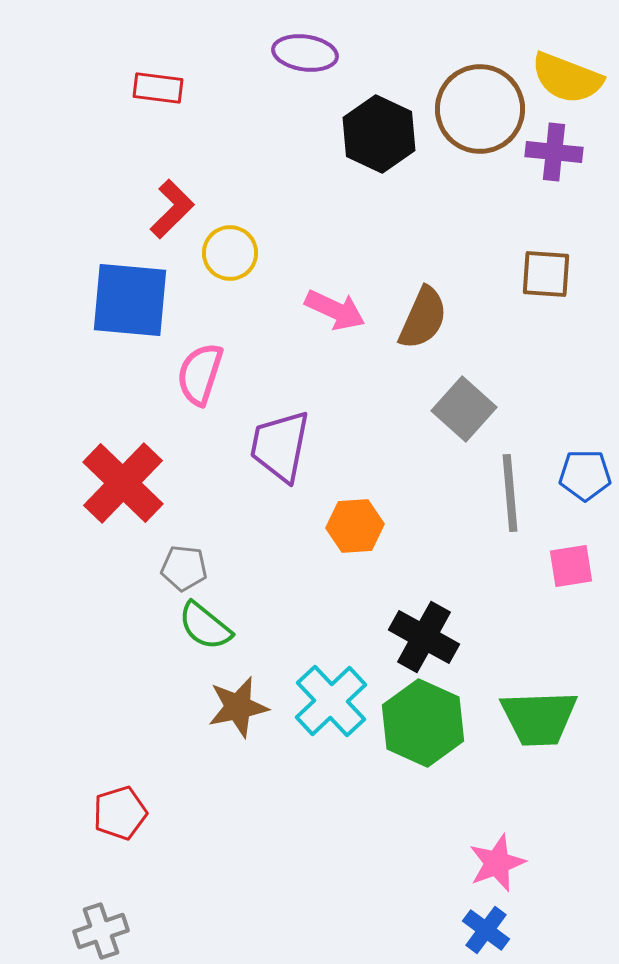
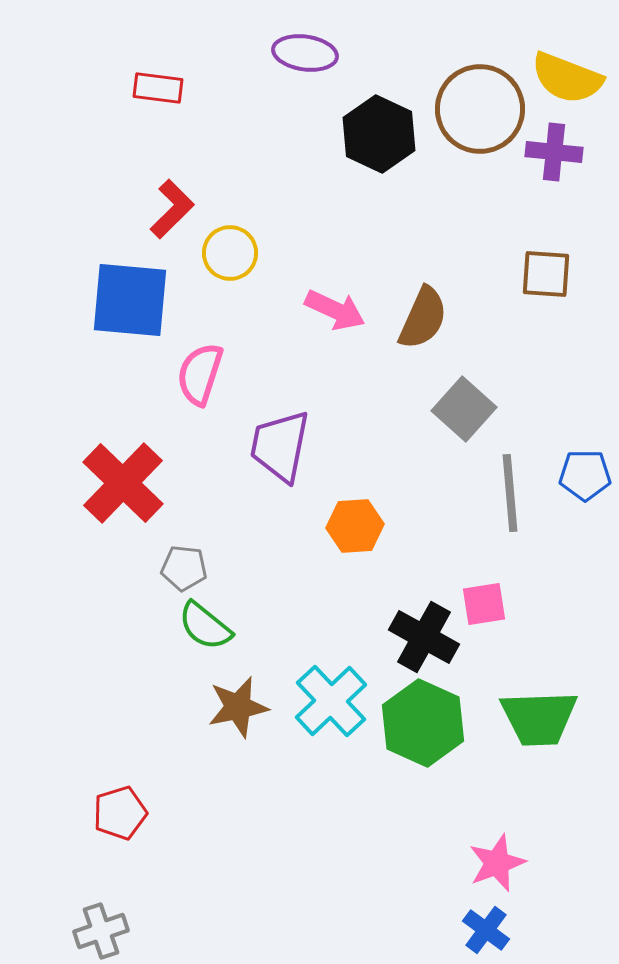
pink square: moved 87 px left, 38 px down
